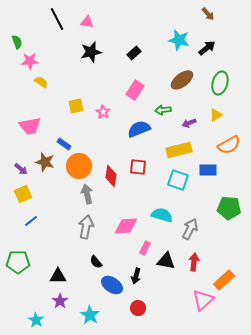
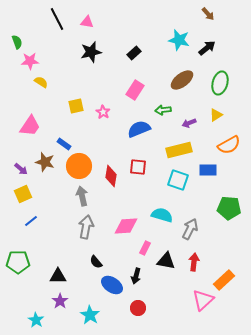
pink trapezoid at (30, 126): rotated 45 degrees counterclockwise
gray arrow at (87, 194): moved 5 px left, 2 px down
